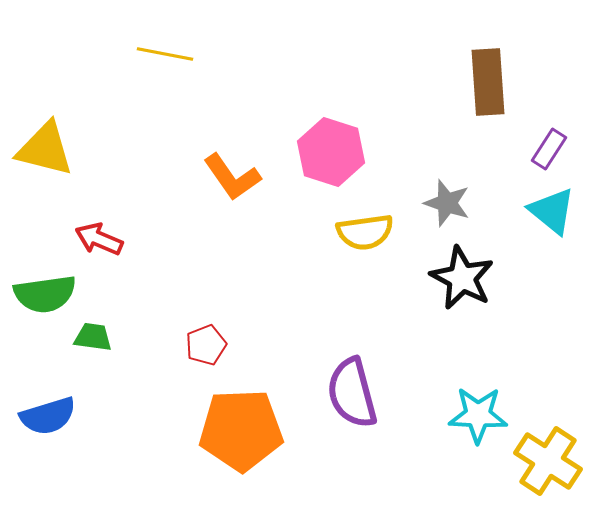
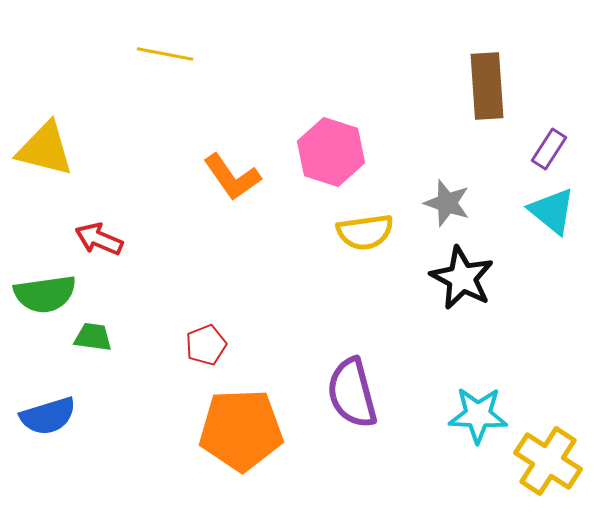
brown rectangle: moved 1 px left, 4 px down
